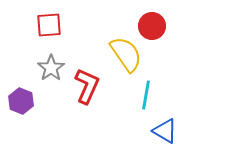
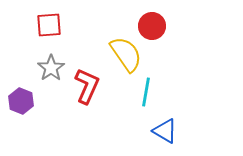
cyan line: moved 3 px up
